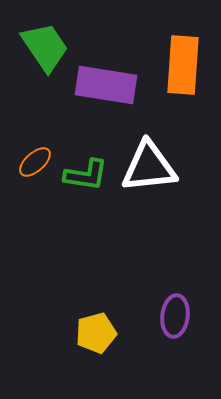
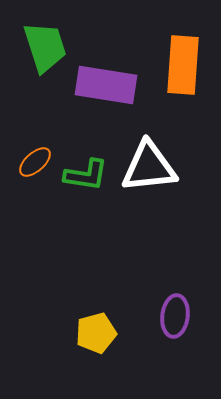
green trapezoid: rotated 16 degrees clockwise
